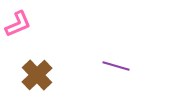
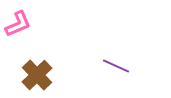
purple line: rotated 8 degrees clockwise
